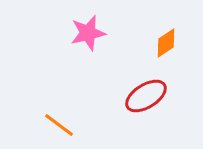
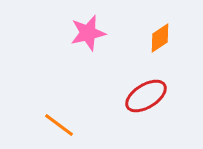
orange diamond: moved 6 px left, 5 px up
